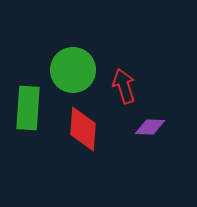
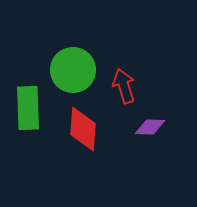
green rectangle: rotated 6 degrees counterclockwise
